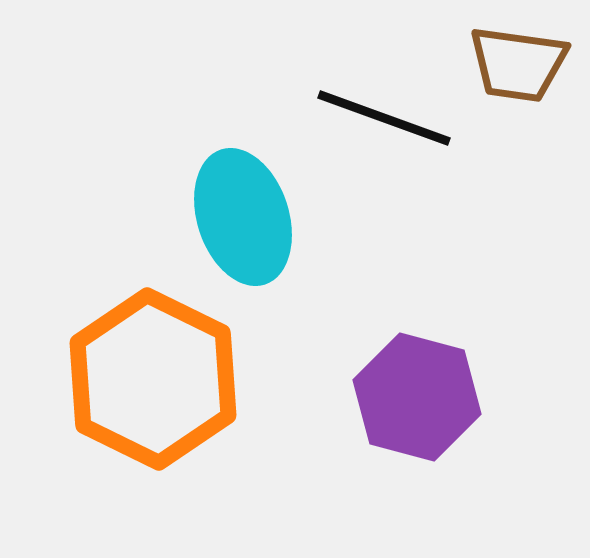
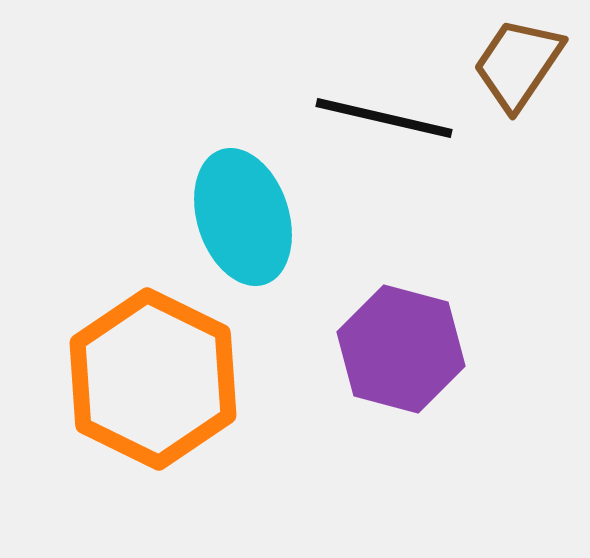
brown trapezoid: rotated 116 degrees clockwise
black line: rotated 7 degrees counterclockwise
purple hexagon: moved 16 px left, 48 px up
